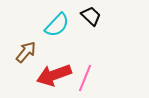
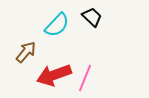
black trapezoid: moved 1 px right, 1 px down
